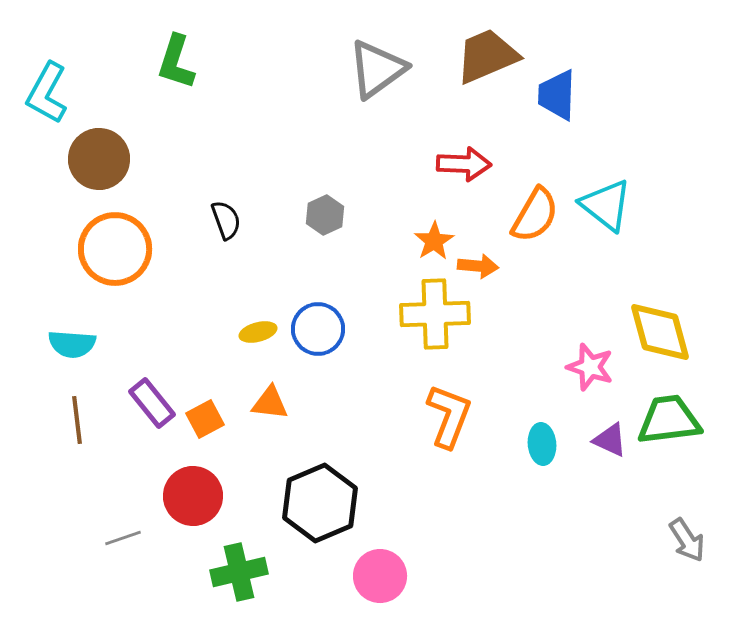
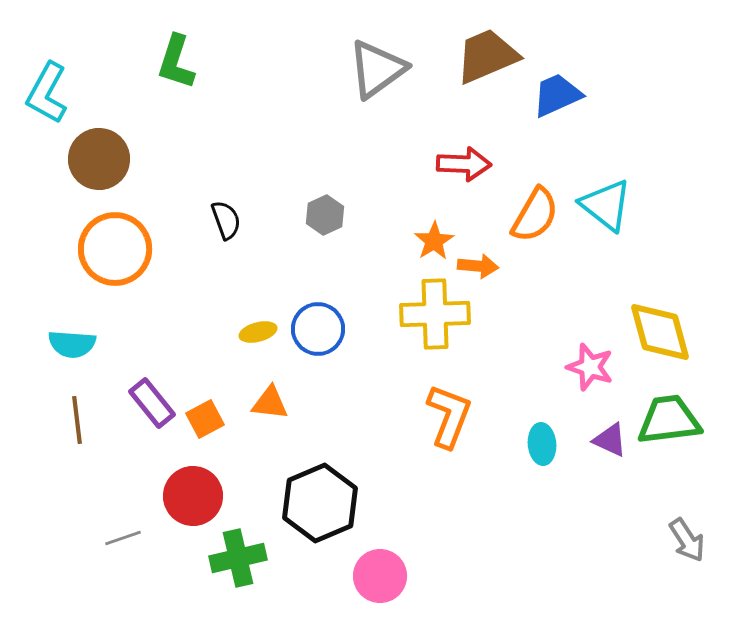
blue trapezoid: rotated 64 degrees clockwise
green cross: moved 1 px left, 14 px up
